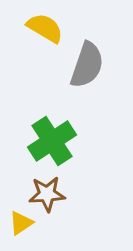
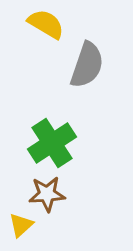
yellow semicircle: moved 1 px right, 4 px up
green cross: moved 2 px down
yellow triangle: moved 2 px down; rotated 8 degrees counterclockwise
